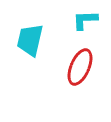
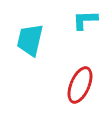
red ellipse: moved 18 px down
